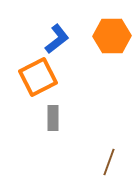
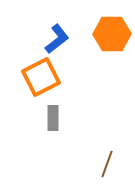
orange hexagon: moved 2 px up
orange square: moved 3 px right
brown line: moved 2 px left, 2 px down
